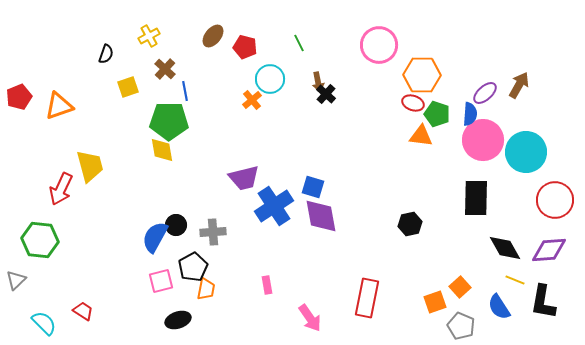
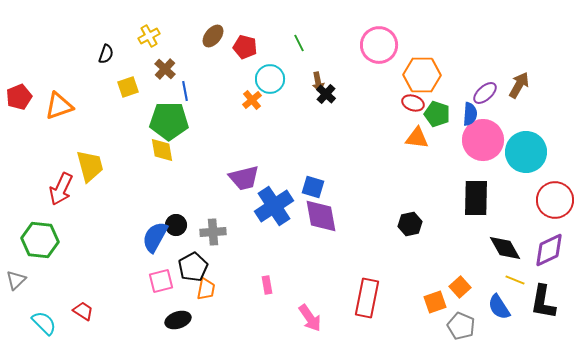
orange triangle at (421, 136): moved 4 px left, 2 px down
purple diamond at (549, 250): rotated 21 degrees counterclockwise
